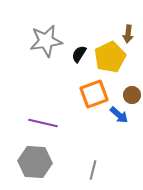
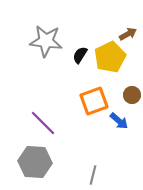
brown arrow: rotated 126 degrees counterclockwise
gray star: rotated 16 degrees clockwise
black semicircle: moved 1 px right, 1 px down
orange square: moved 7 px down
blue arrow: moved 6 px down
purple line: rotated 32 degrees clockwise
gray line: moved 5 px down
